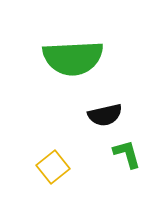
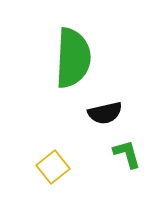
green semicircle: rotated 84 degrees counterclockwise
black semicircle: moved 2 px up
